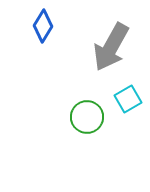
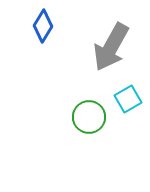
green circle: moved 2 px right
